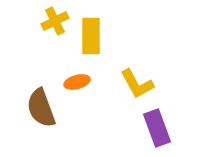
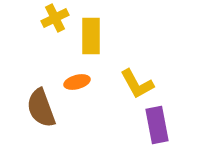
yellow cross: moved 3 px up
purple rectangle: moved 3 px up; rotated 9 degrees clockwise
